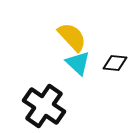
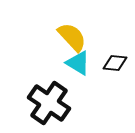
cyan triangle: rotated 12 degrees counterclockwise
black cross: moved 5 px right, 3 px up
